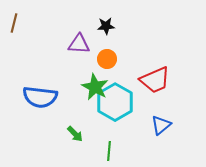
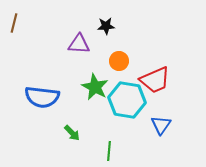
orange circle: moved 12 px right, 2 px down
blue semicircle: moved 2 px right
cyan hexagon: moved 12 px right, 2 px up; rotated 21 degrees counterclockwise
blue triangle: rotated 15 degrees counterclockwise
green arrow: moved 3 px left, 1 px up
